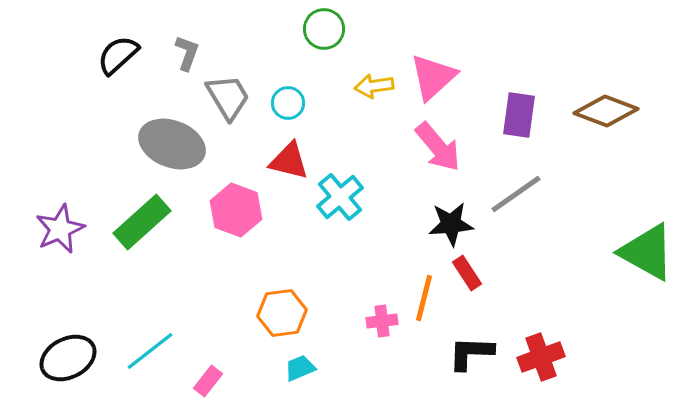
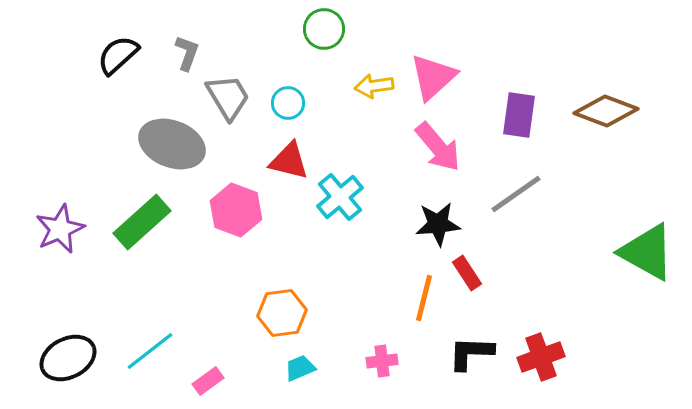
black star: moved 13 px left
pink cross: moved 40 px down
pink rectangle: rotated 16 degrees clockwise
